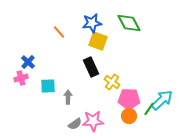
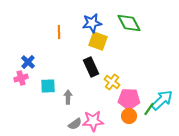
orange line: rotated 40 degrees clockwise
